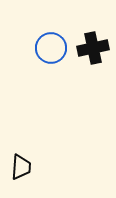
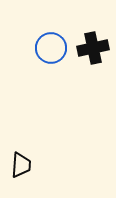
black trapezoid: moved 2 px up
